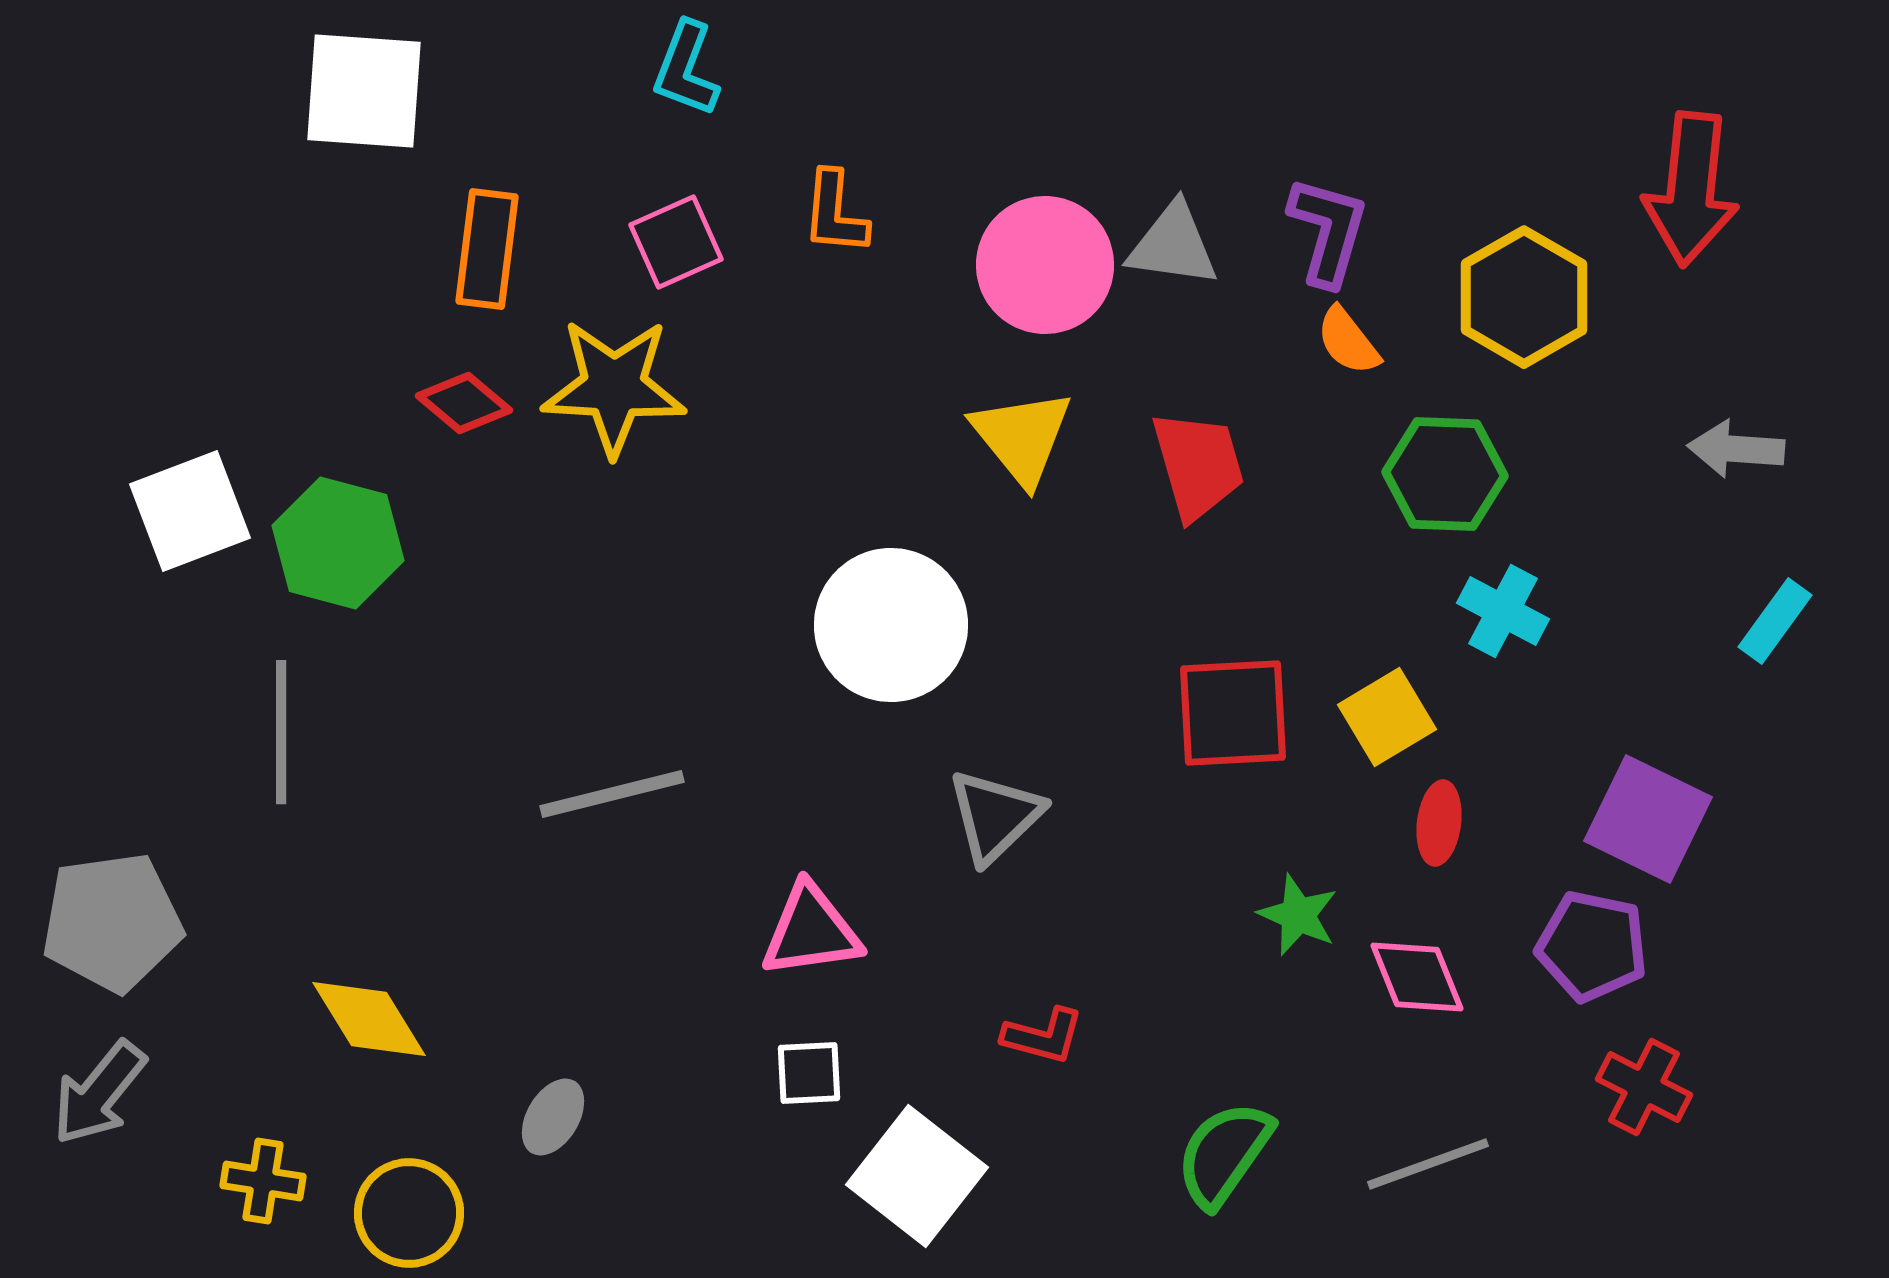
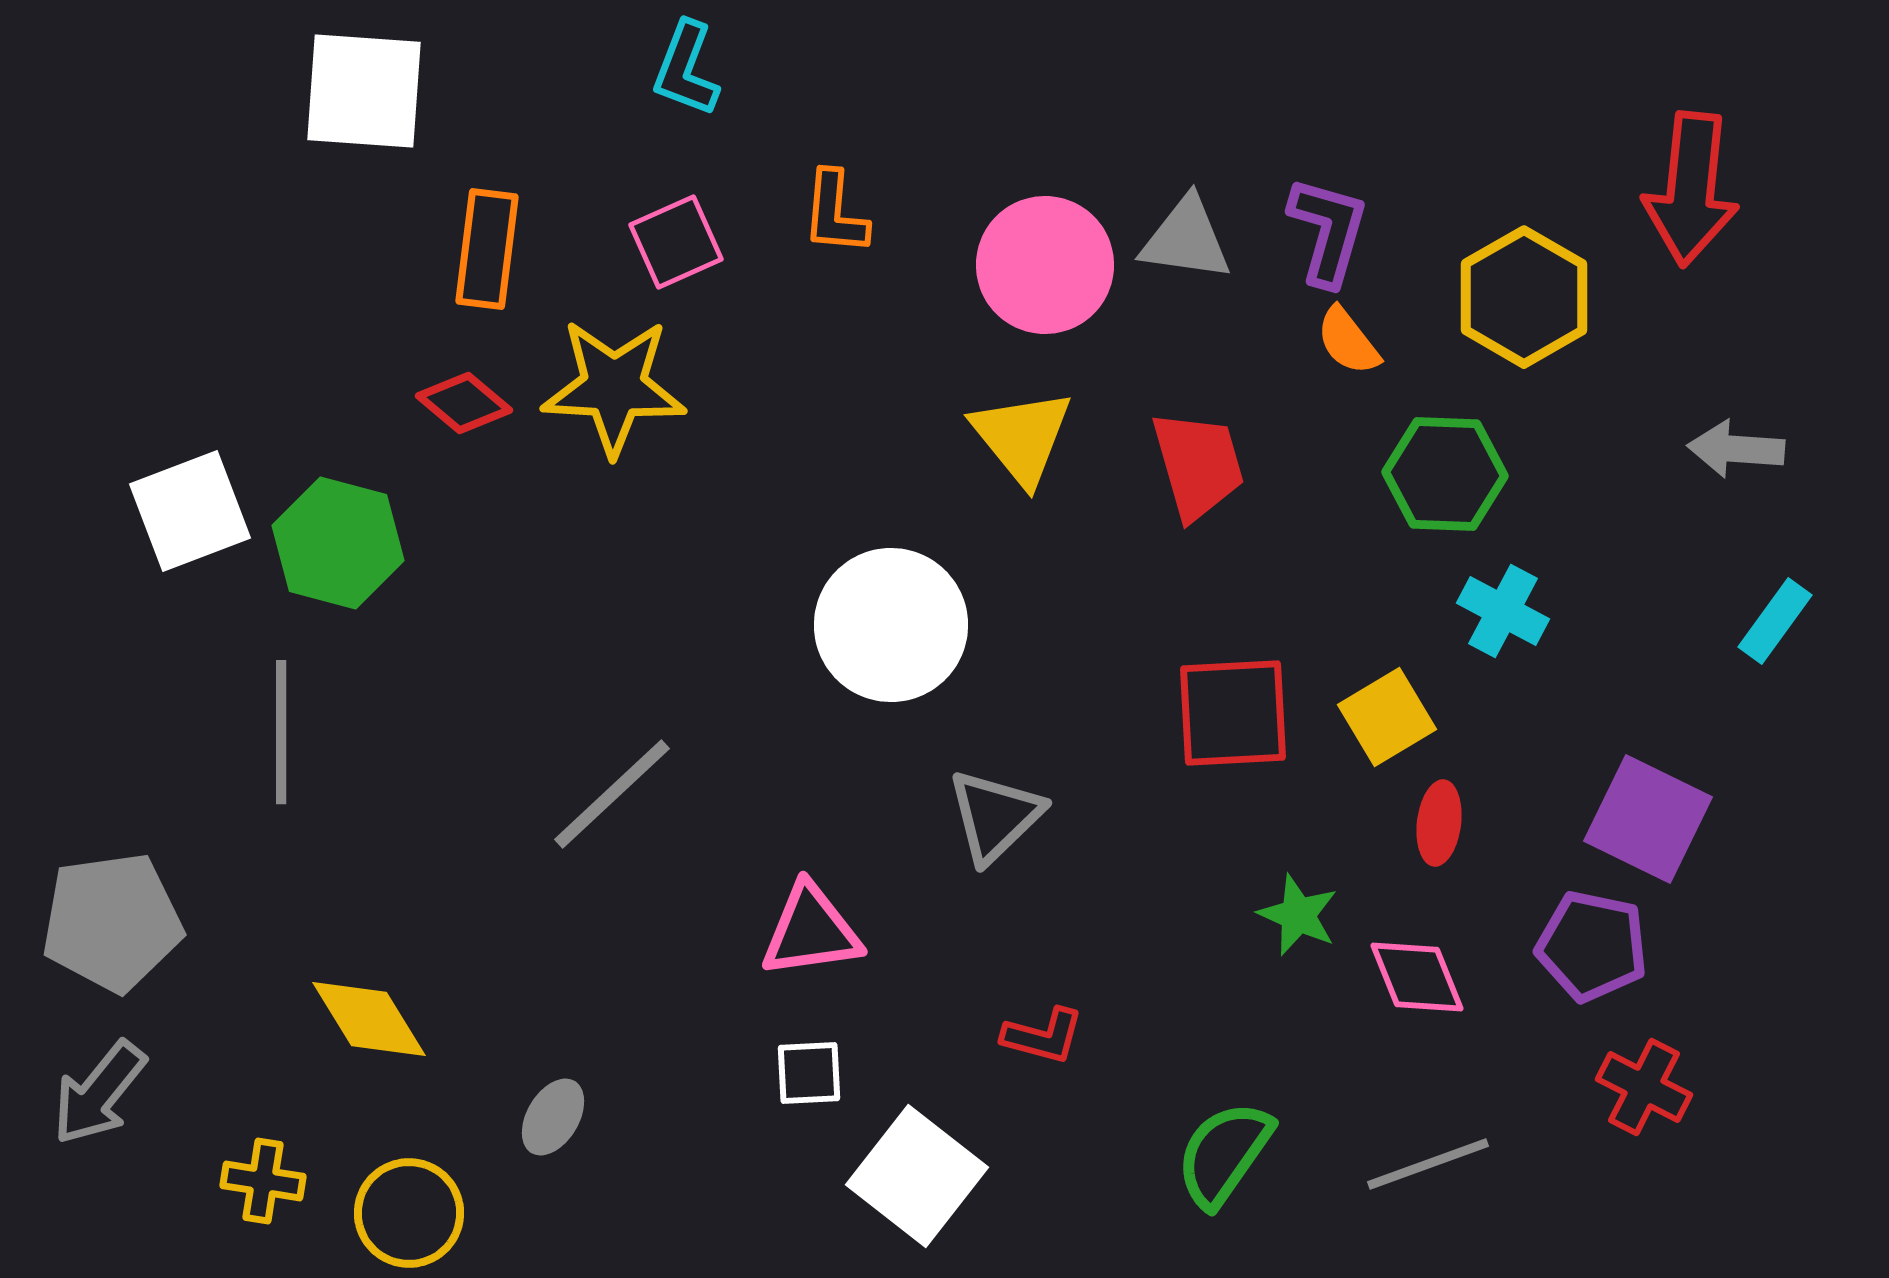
gray triangle at (1173, 245): moved 13 px right, 6 px up
gray line at (612, 794): rotated 29 degrees counterclockwise
